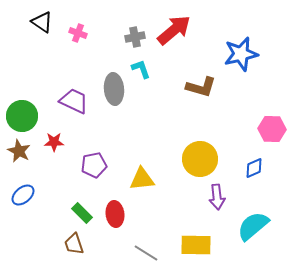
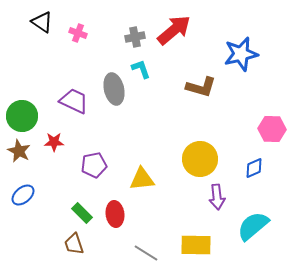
gray ellipse: rotated 8 degrees counterclockwise
